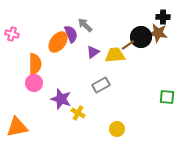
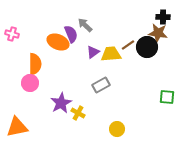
black circle: moved 6 px right, 10 px down
orange ellipse: rotated 75 degrees clockwise
yellow trapezoid: moved 4 px left, 1 px up
pink circle: moved 4 px left
purple star: moved 4 px down; rotated 25 degrees clockwise
